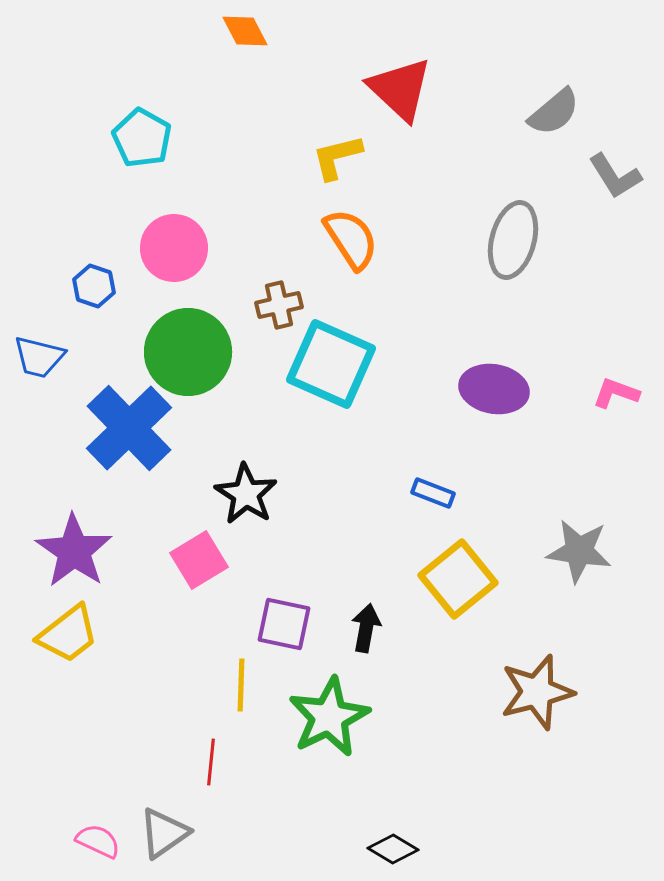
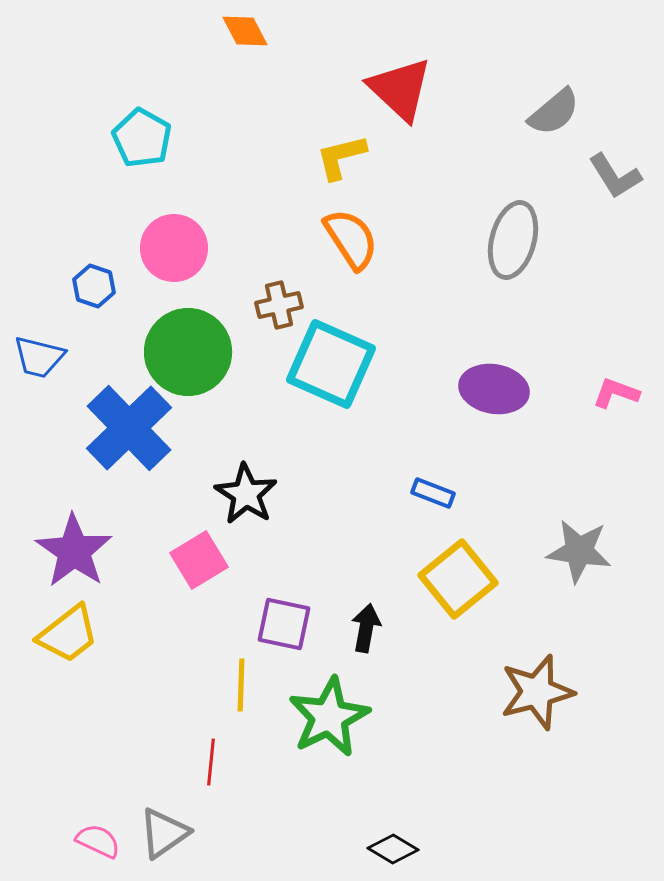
yellow L-shape: moved 4 px right
